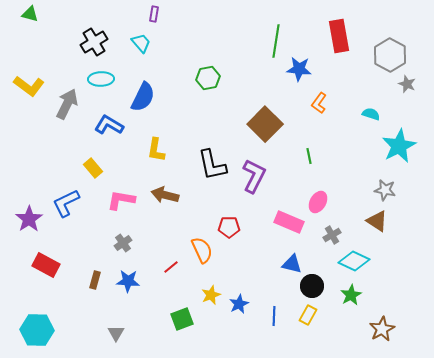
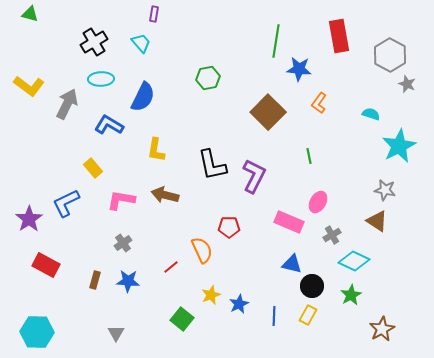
brown square at (265, 124): moved 3 px right, 12 px up
green square at (182, 319): rotated 30 degrees counterclockwise
cyan hexagon at (37, 330): moved 2 px down
